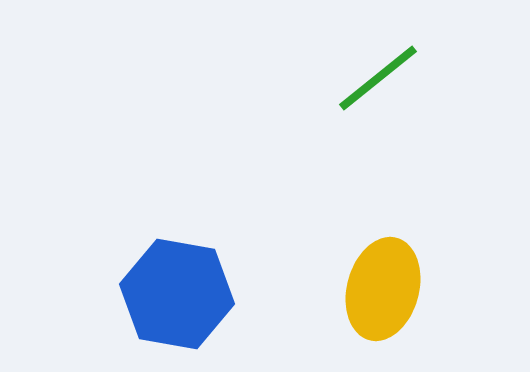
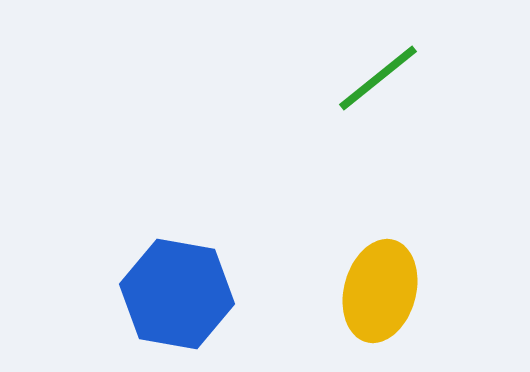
yellow ellipse: moved 3 px left, 2 px down
